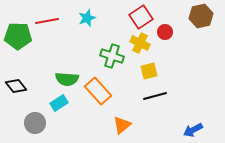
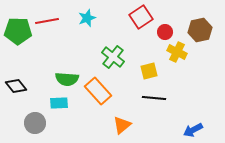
brown hexagon: moved 1 px left, 14 px down
green pentagon: moved 5 px up
yellow cross: moved 37 px right, 9 px down
green cross: moved 1 px right, 1 px down; rotated 20 degrees clockwise
black line: moved 1 px left, 2 px down; rotated 20 degrees clockwise
cyan rectangle: rotated 30 degrees clockwise
